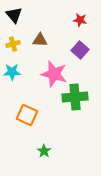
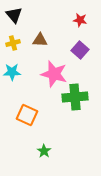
yellow cross: moved 1 px up
